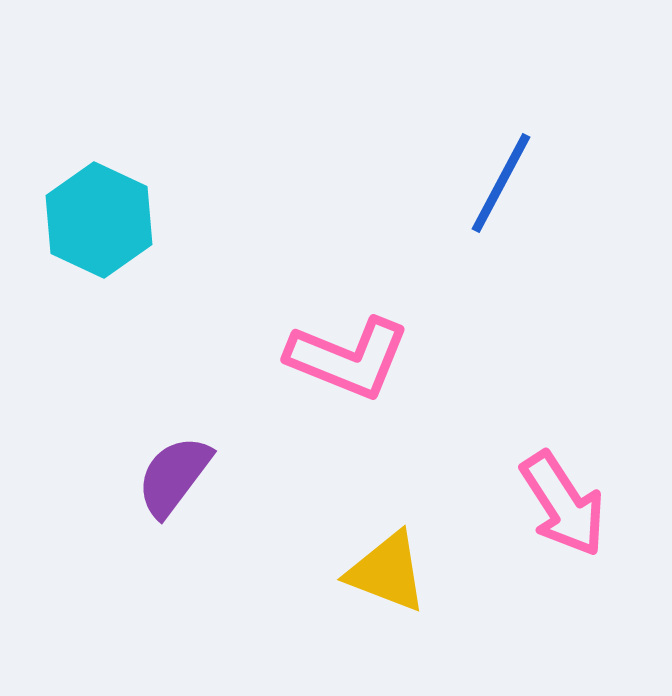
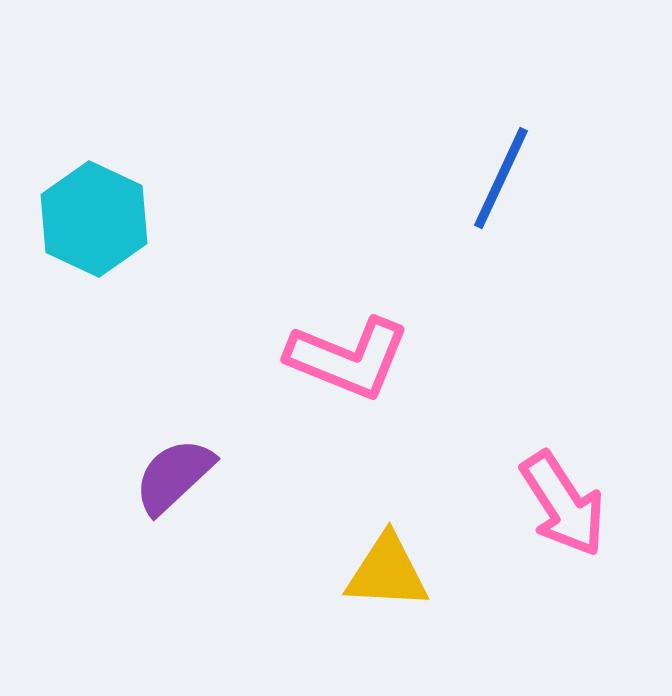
blue line: moved 5 px up; rotated 3 degrees counterclockwise
cyan hexagon: moved 5 px left, 1 px up
purple semicircle: rotated 10 degrees clockwise
yellow triangle: rotated 18 degrees counterclockwise
